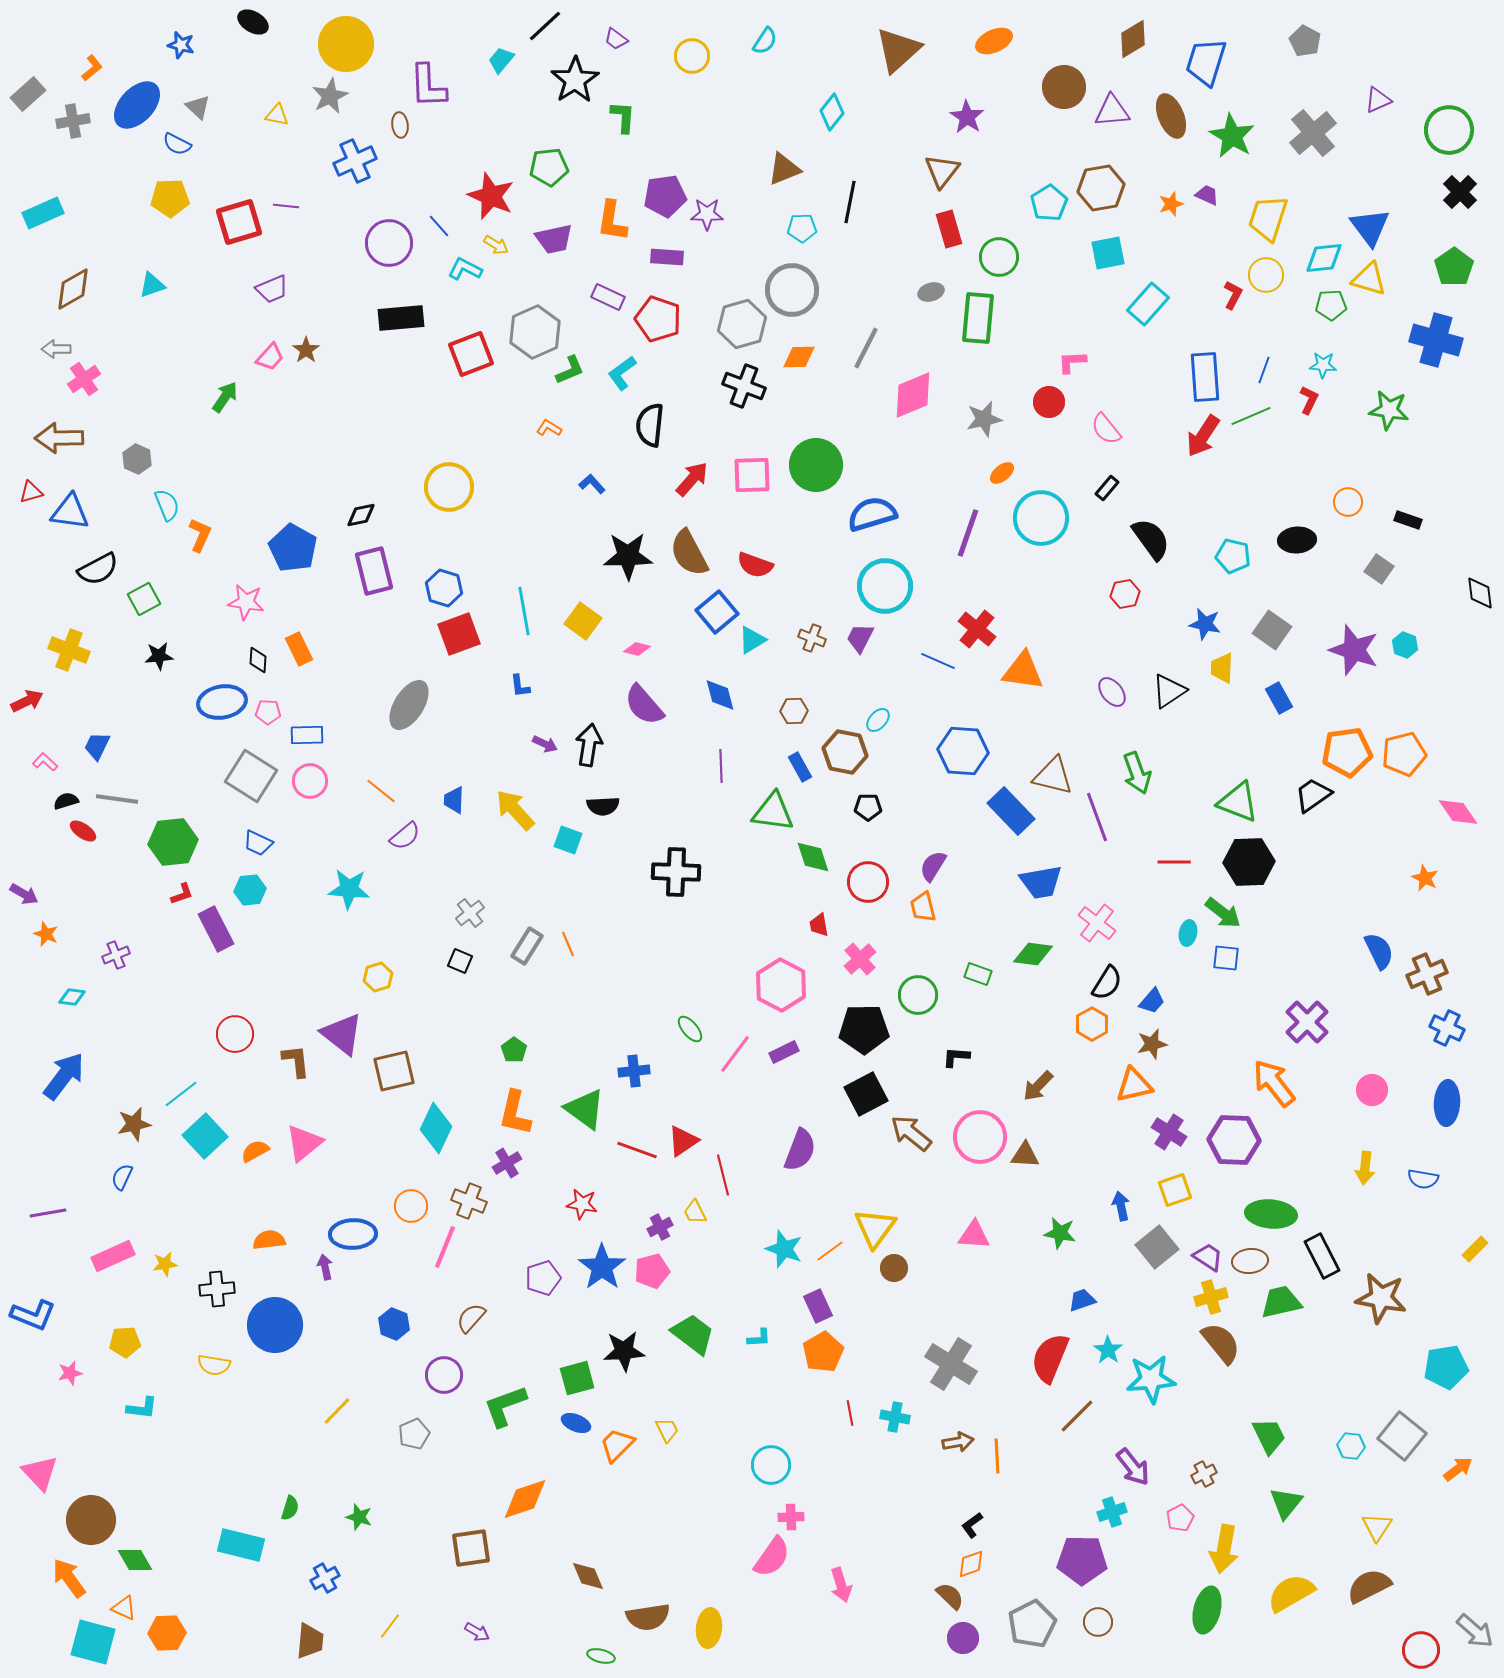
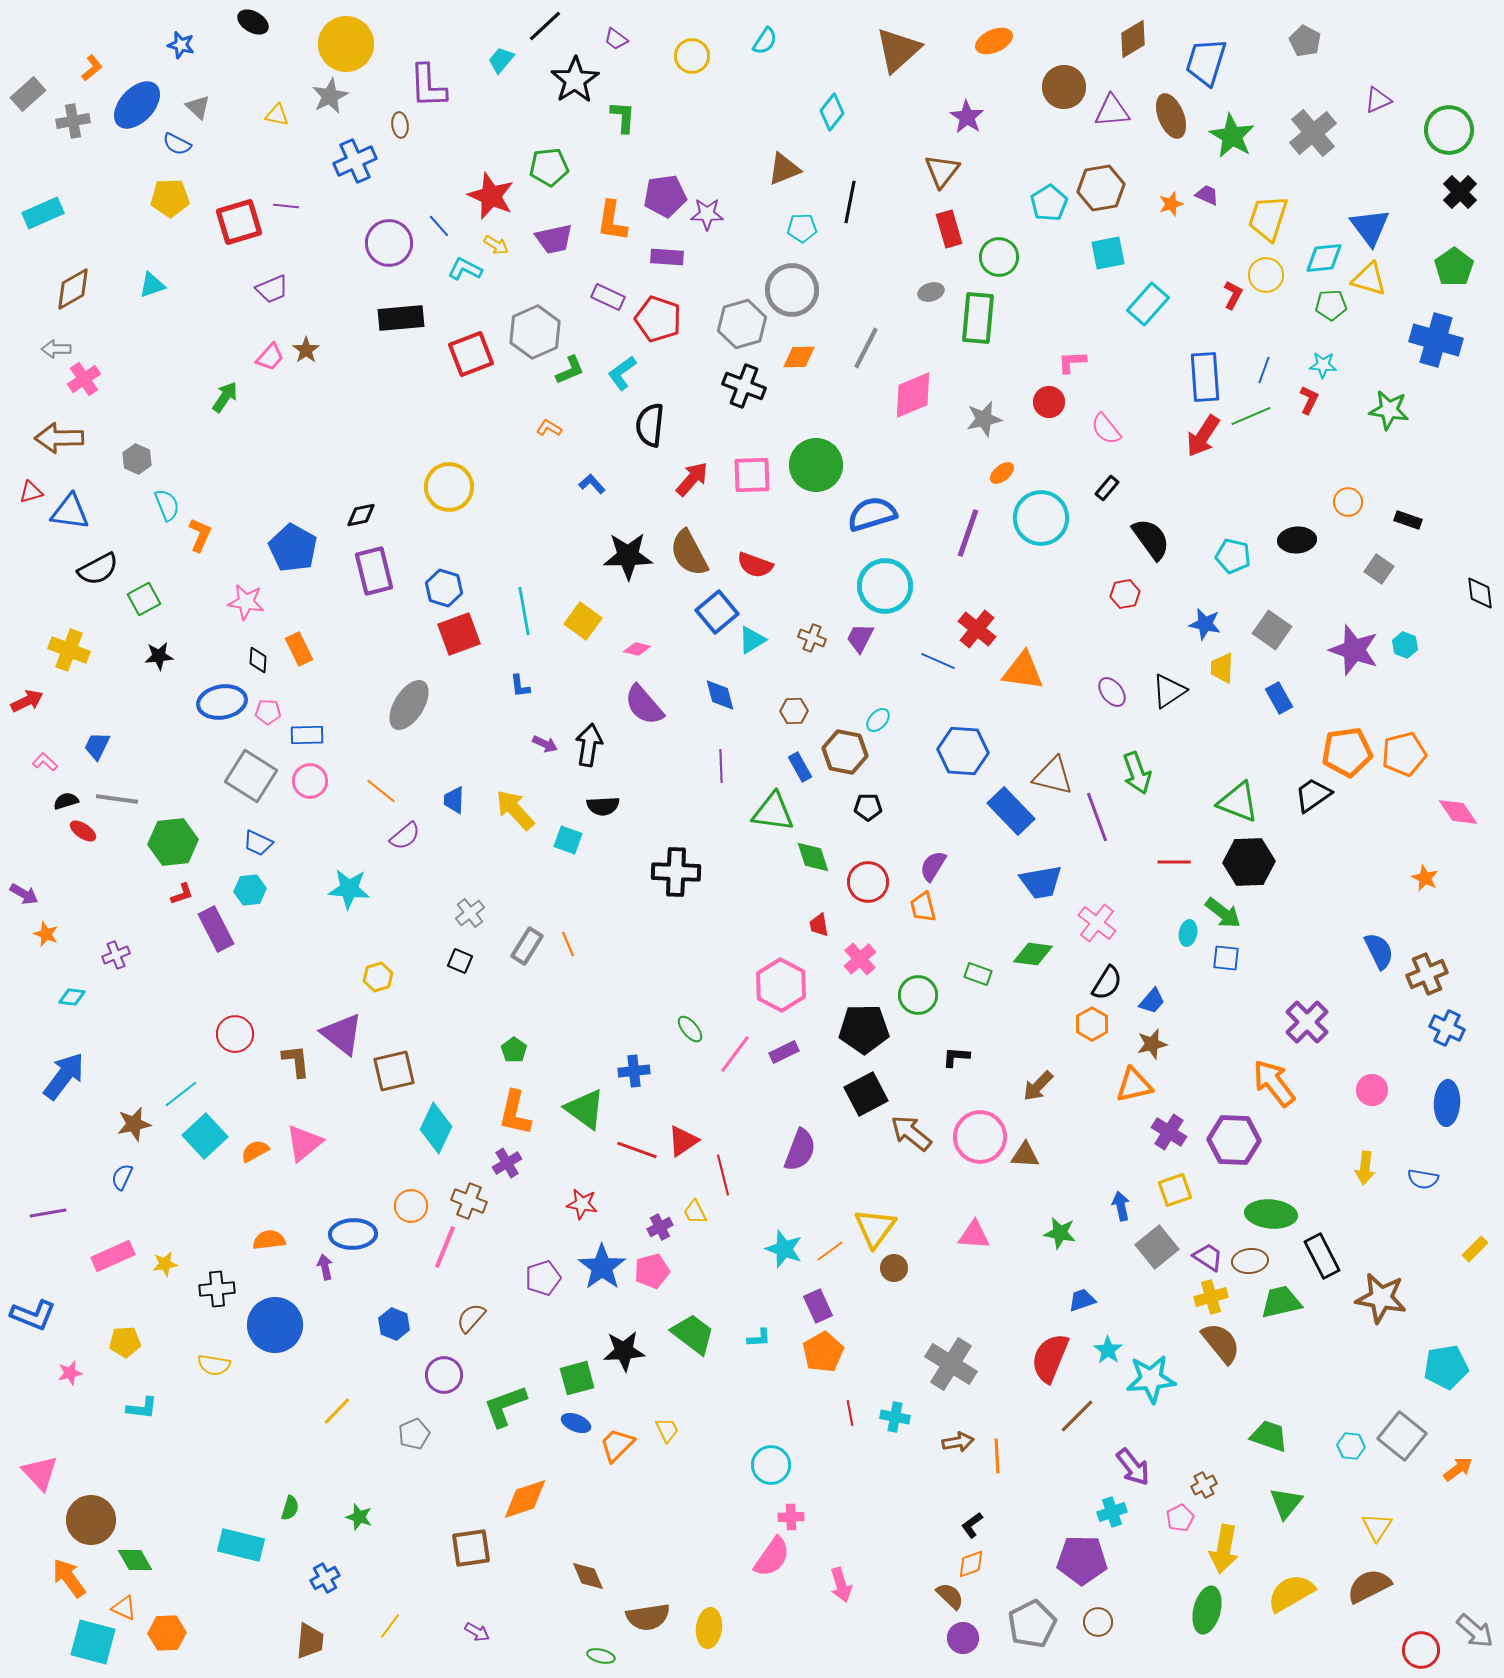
green trapezoid at (1269, 1436): rotated 45 degrees counterclockwise
brown cross at (1204, 1474): moved 11 px down
